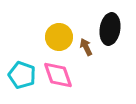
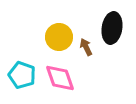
black ellipse: moved 2 px right, 1 px up
pink diamond: moved 2 px right, 3 px down
